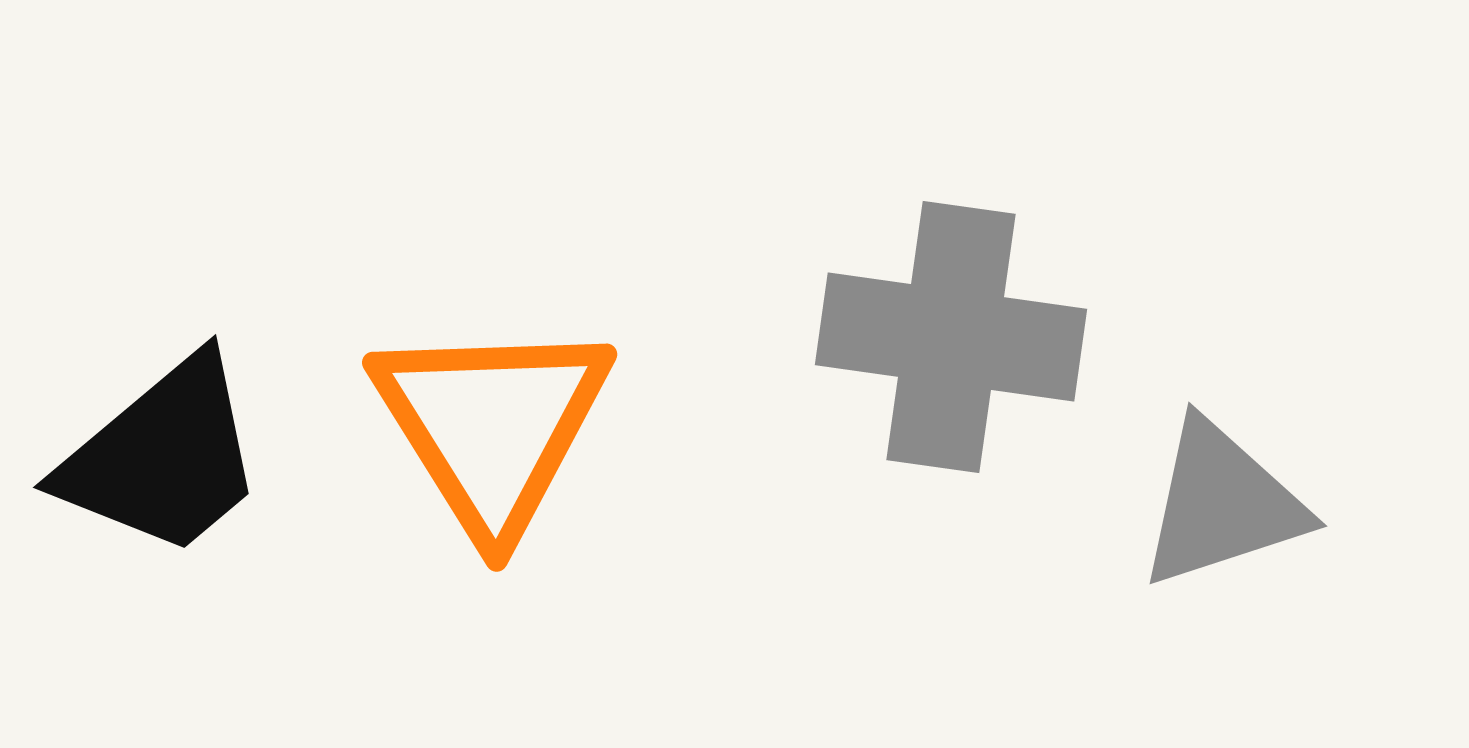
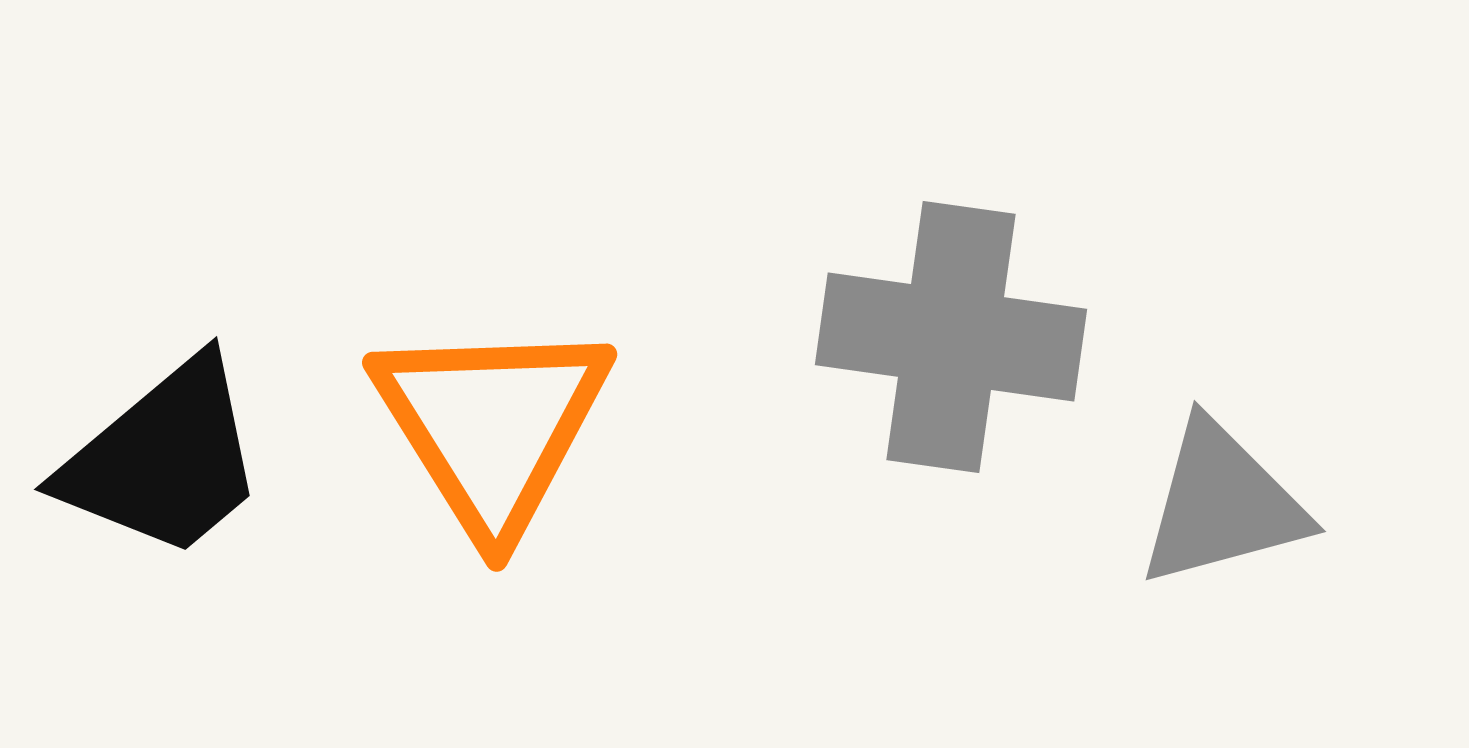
black trapezoid: moved 1 px right, 2 px down
gray triangle: rotated 3 degrees clockwise
